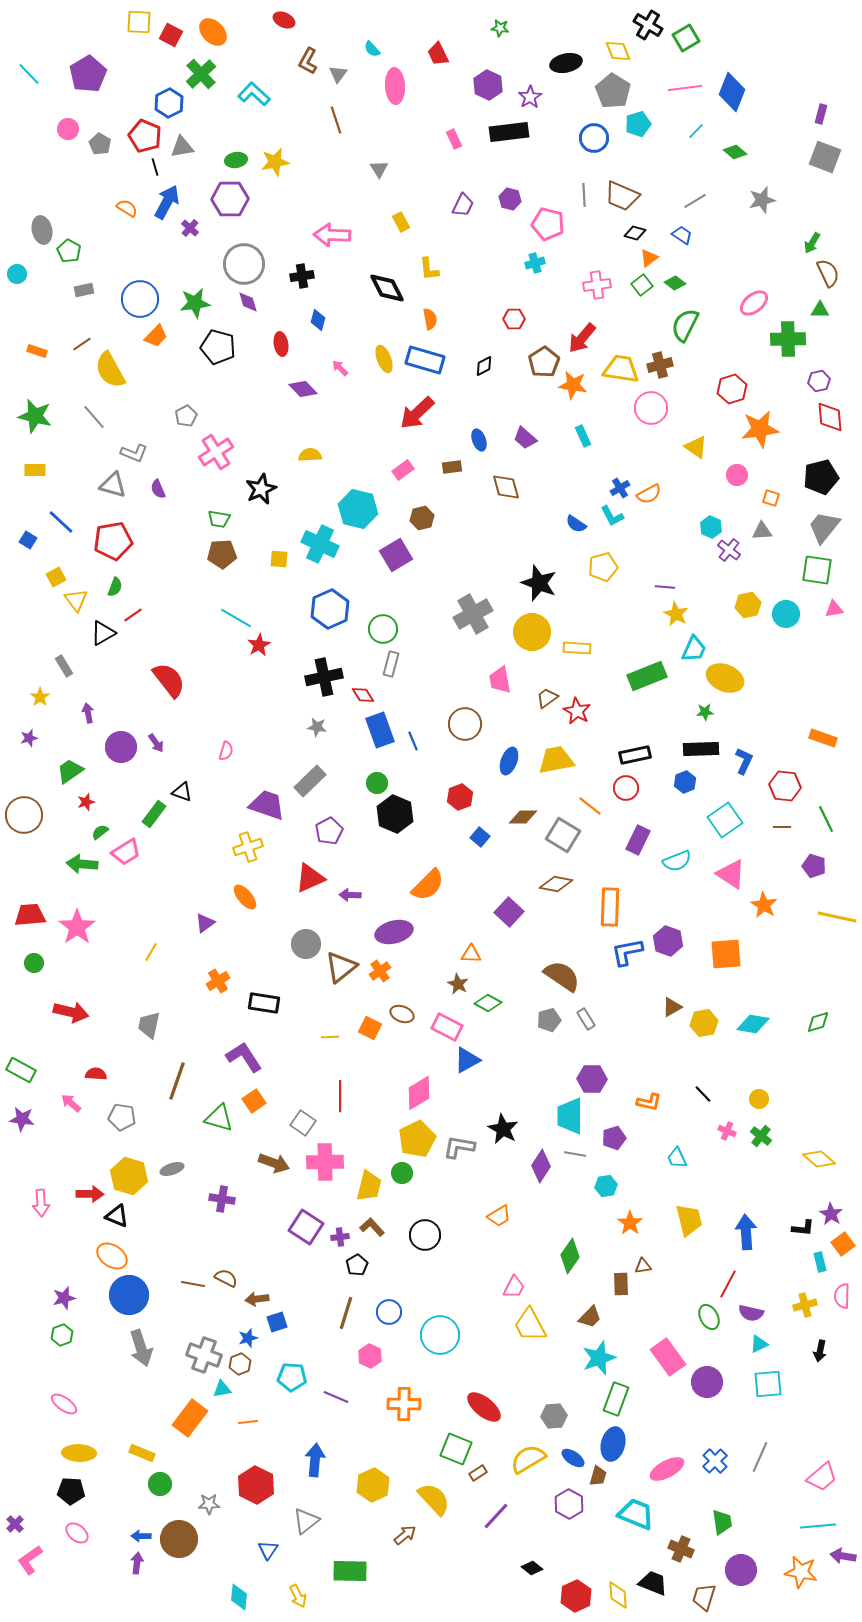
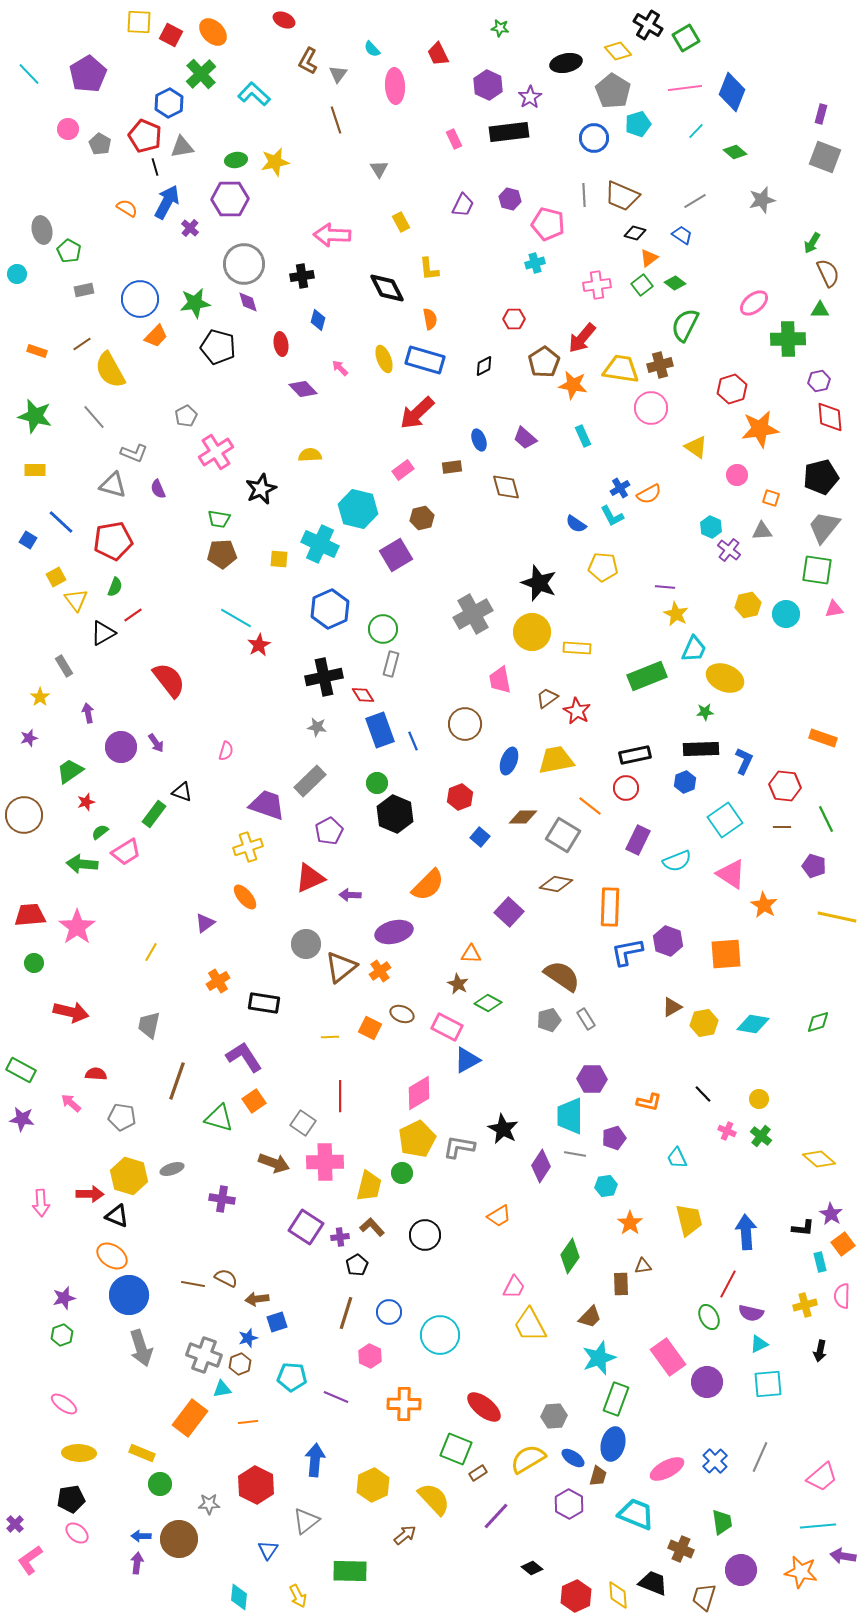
yellow diamond at (618, 51): rotated 20 degrees counterclockwise
yellow pentagon at (603, 567): rotated 20 degrees clockwise
black pentagon at (71, 1491): moved 8 px down; rotated 12 degrees counterclockwise
